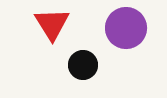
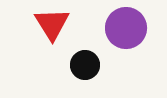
black circle: moved 2 px right
